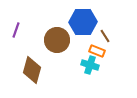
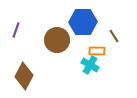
brown line: moved 9 px right
orange rectangle: rotated 21 degrees counterclockwise
cyan cross: rotated 12 degrees clockwise
brown diamond: moved 8 px left, 6 px down; rotated 12 degrees clockwise
